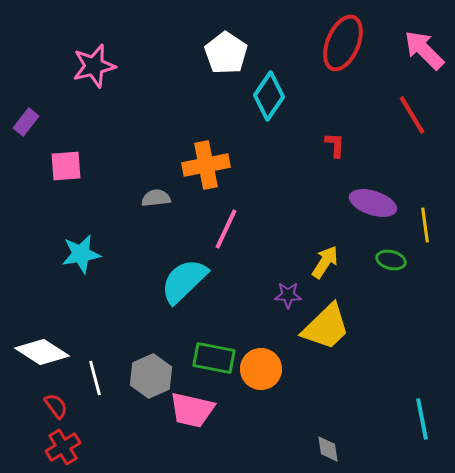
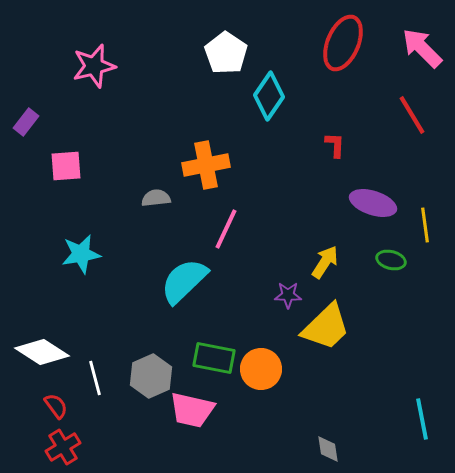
pink arrow: moved 2 px left, 2 px up
